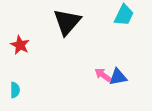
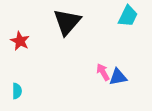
cyan trapezoid: moved 4 px right, 1 px down
red star: moved 4 px up
pink arrow: moved 3 px up; rotated 24 degrees clockwise
cyan semicircle: moved 2 px right, 1 px down
